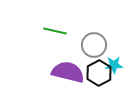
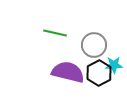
green line: moved 2 px down
